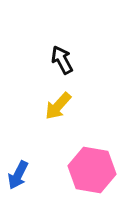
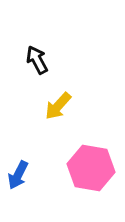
black arrow: moved 25 px left
pink hexagon: moved 1 px left, 2 px up
